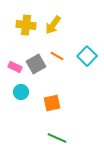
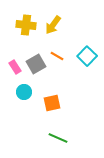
pink rectangle: rotated 32 degrees clockwise
cyan circle: moved 3 px right
green line: moved 1 px right
